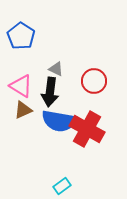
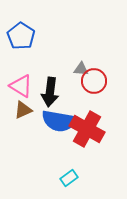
gray triangle: moved 25 px right; rotated 21 degrees counterclockwise
cyan rectangle: moved 7 px right, 8 px up
